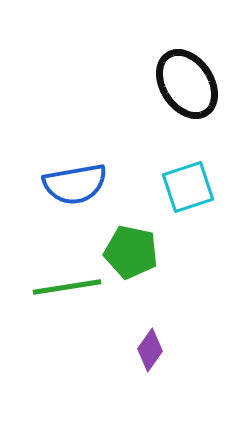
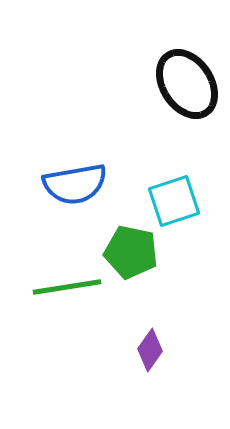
cyan square: moved 14 px left, 14 px down
